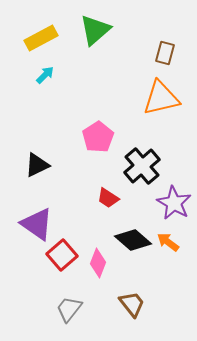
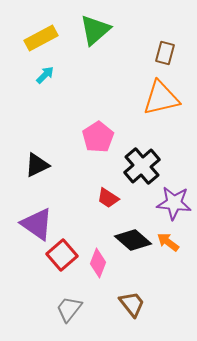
purple star: rotated 24 degrees counterclockwise
